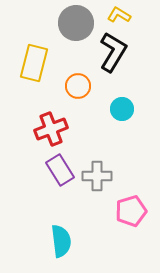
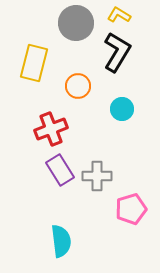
black L-shape: moved 4 px right
pink pentagon: moved 2 px up
